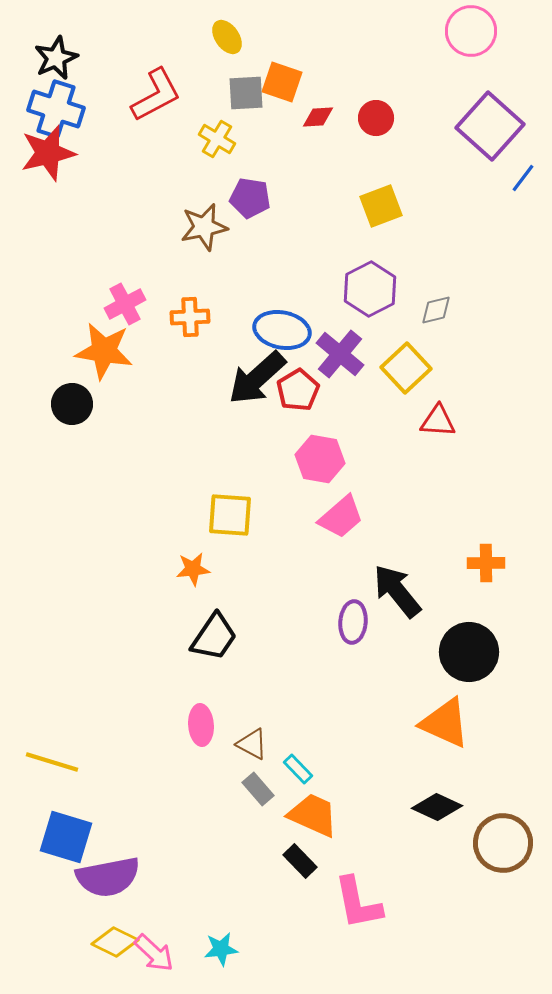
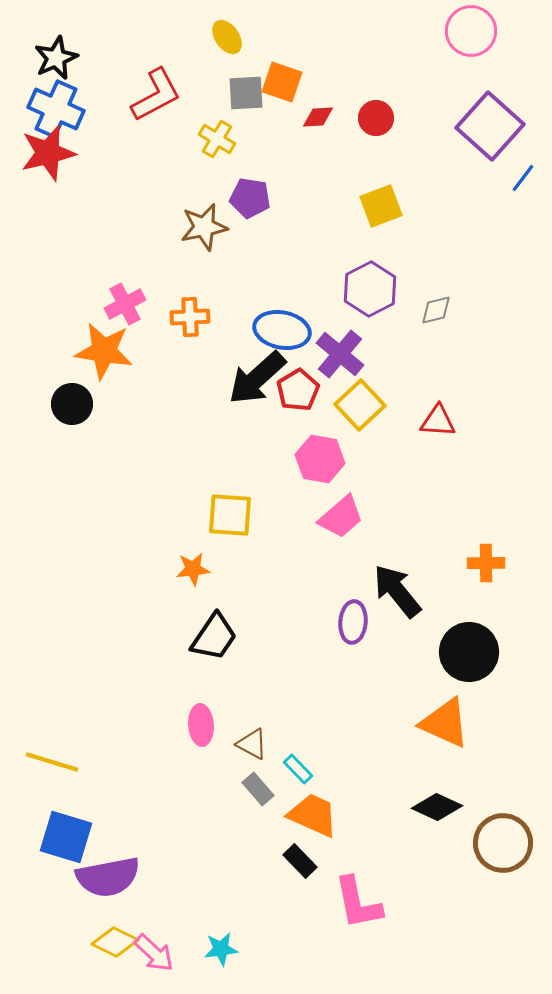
blue cross at (56, 109): rotated 6 degrees clockwise
yellow square at (406, 368): moved 46 px left, 37 px down
